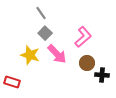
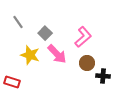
gray line: moved 23 px left, 9 px down
black cross: moved 1 px right, 1 px down
